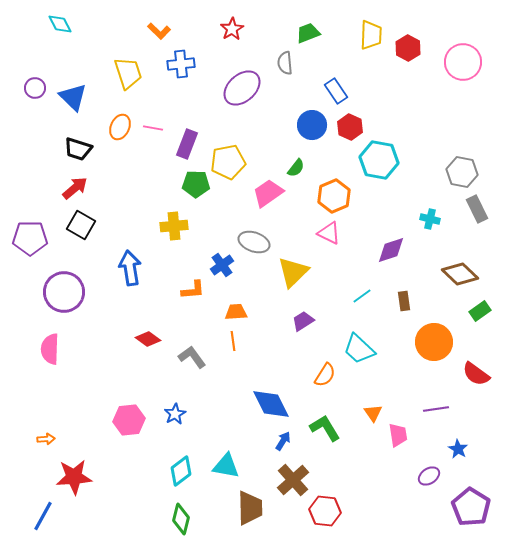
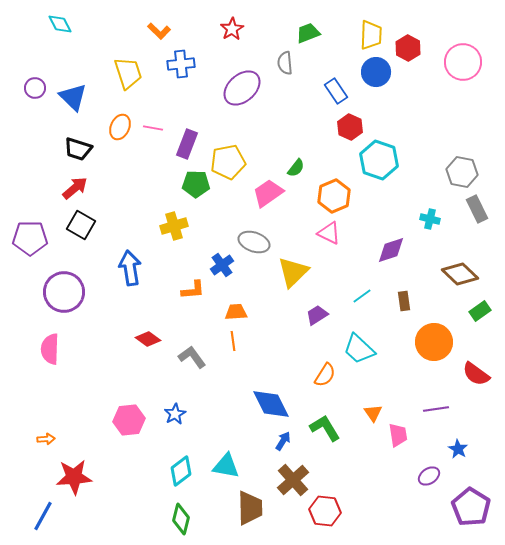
blue circle at (312, 125): moved 64 px right, 53 px up
cyan hexagon at (379, 160): rotated 9 degrees clockwise
yellow cross at (174, 226): rotated 12 degrees counterclockwise
purple trapezoid at (303, 321): moved 14 px right, 6 px up
